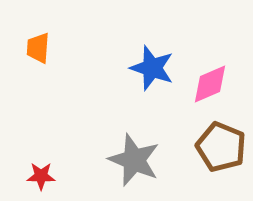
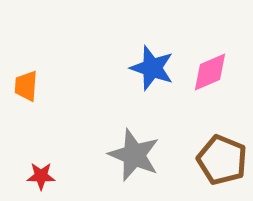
orange trapezoid: moved 12 px left, 38 px down
pink diamond: moved 12 px up
brown pentagon: moved 1 px right, 13 px down
gray star: moved 5 px up
